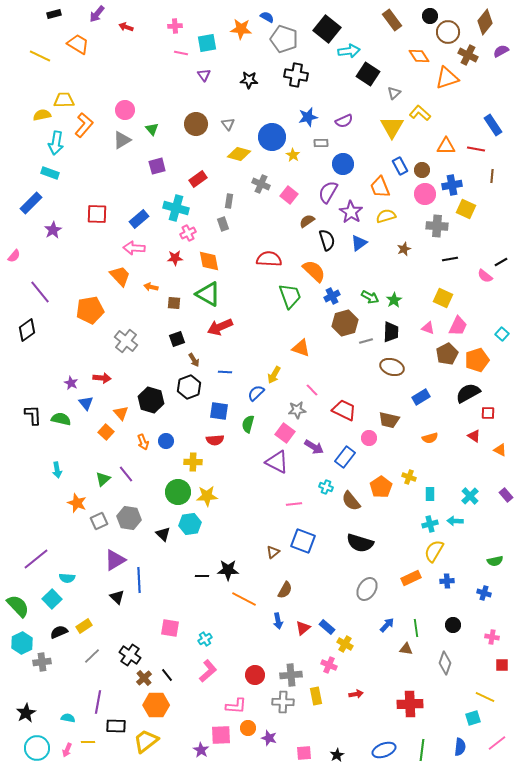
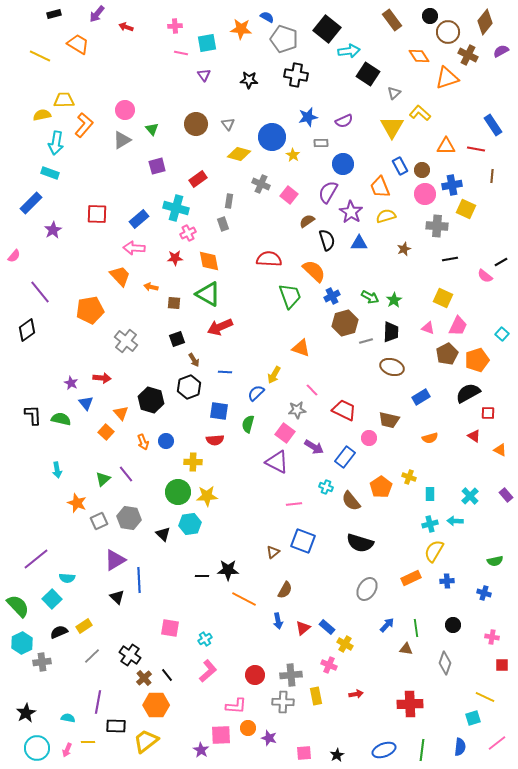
blue triangle at (359, 243): rotated 36 degrees clockwise
